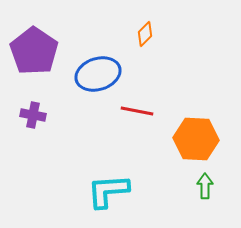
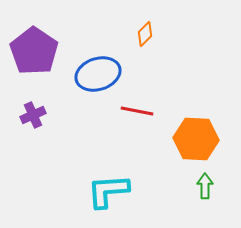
purple cross: rotated 35 degrees counterclockwise
